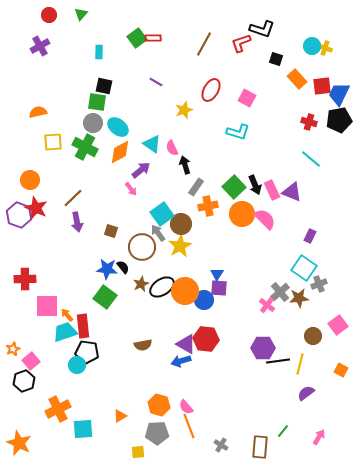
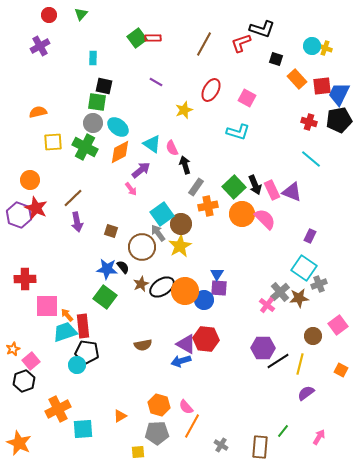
cyan rectangle at (99, 52): moved 6 px left, 6 px down
black line at (278, 361): rotated 25 degrees counterclockwise
orange line at (189, 426): moved 3 px right; rotated 50 degrees clockwise
